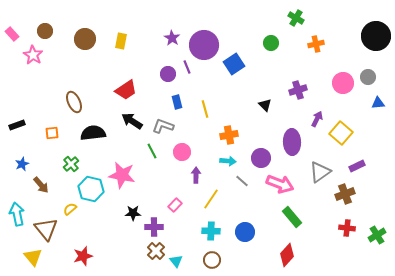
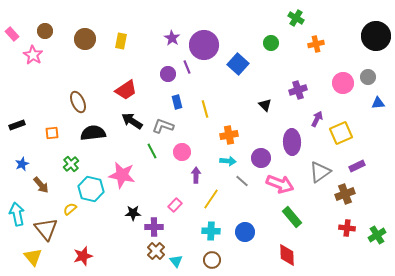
blue square at (234, 64): moved 4 px right; rotated 15 degrees counterclockwise
brown ellipse at (74, 102): moved 4 px right
yellow square at (341, 133): rotated 25 degrees clockwise
red diamond at (287, 255): rotated 45 degrees counterclockwise
